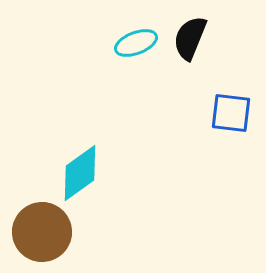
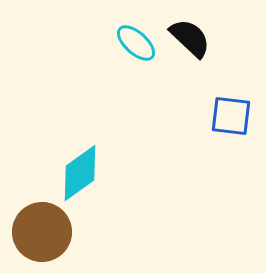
black semicircle: rotated 111 degrees clockwise
cyan ellipse: rotated 63 degrees clockwise
blue square: moved 3 px down
